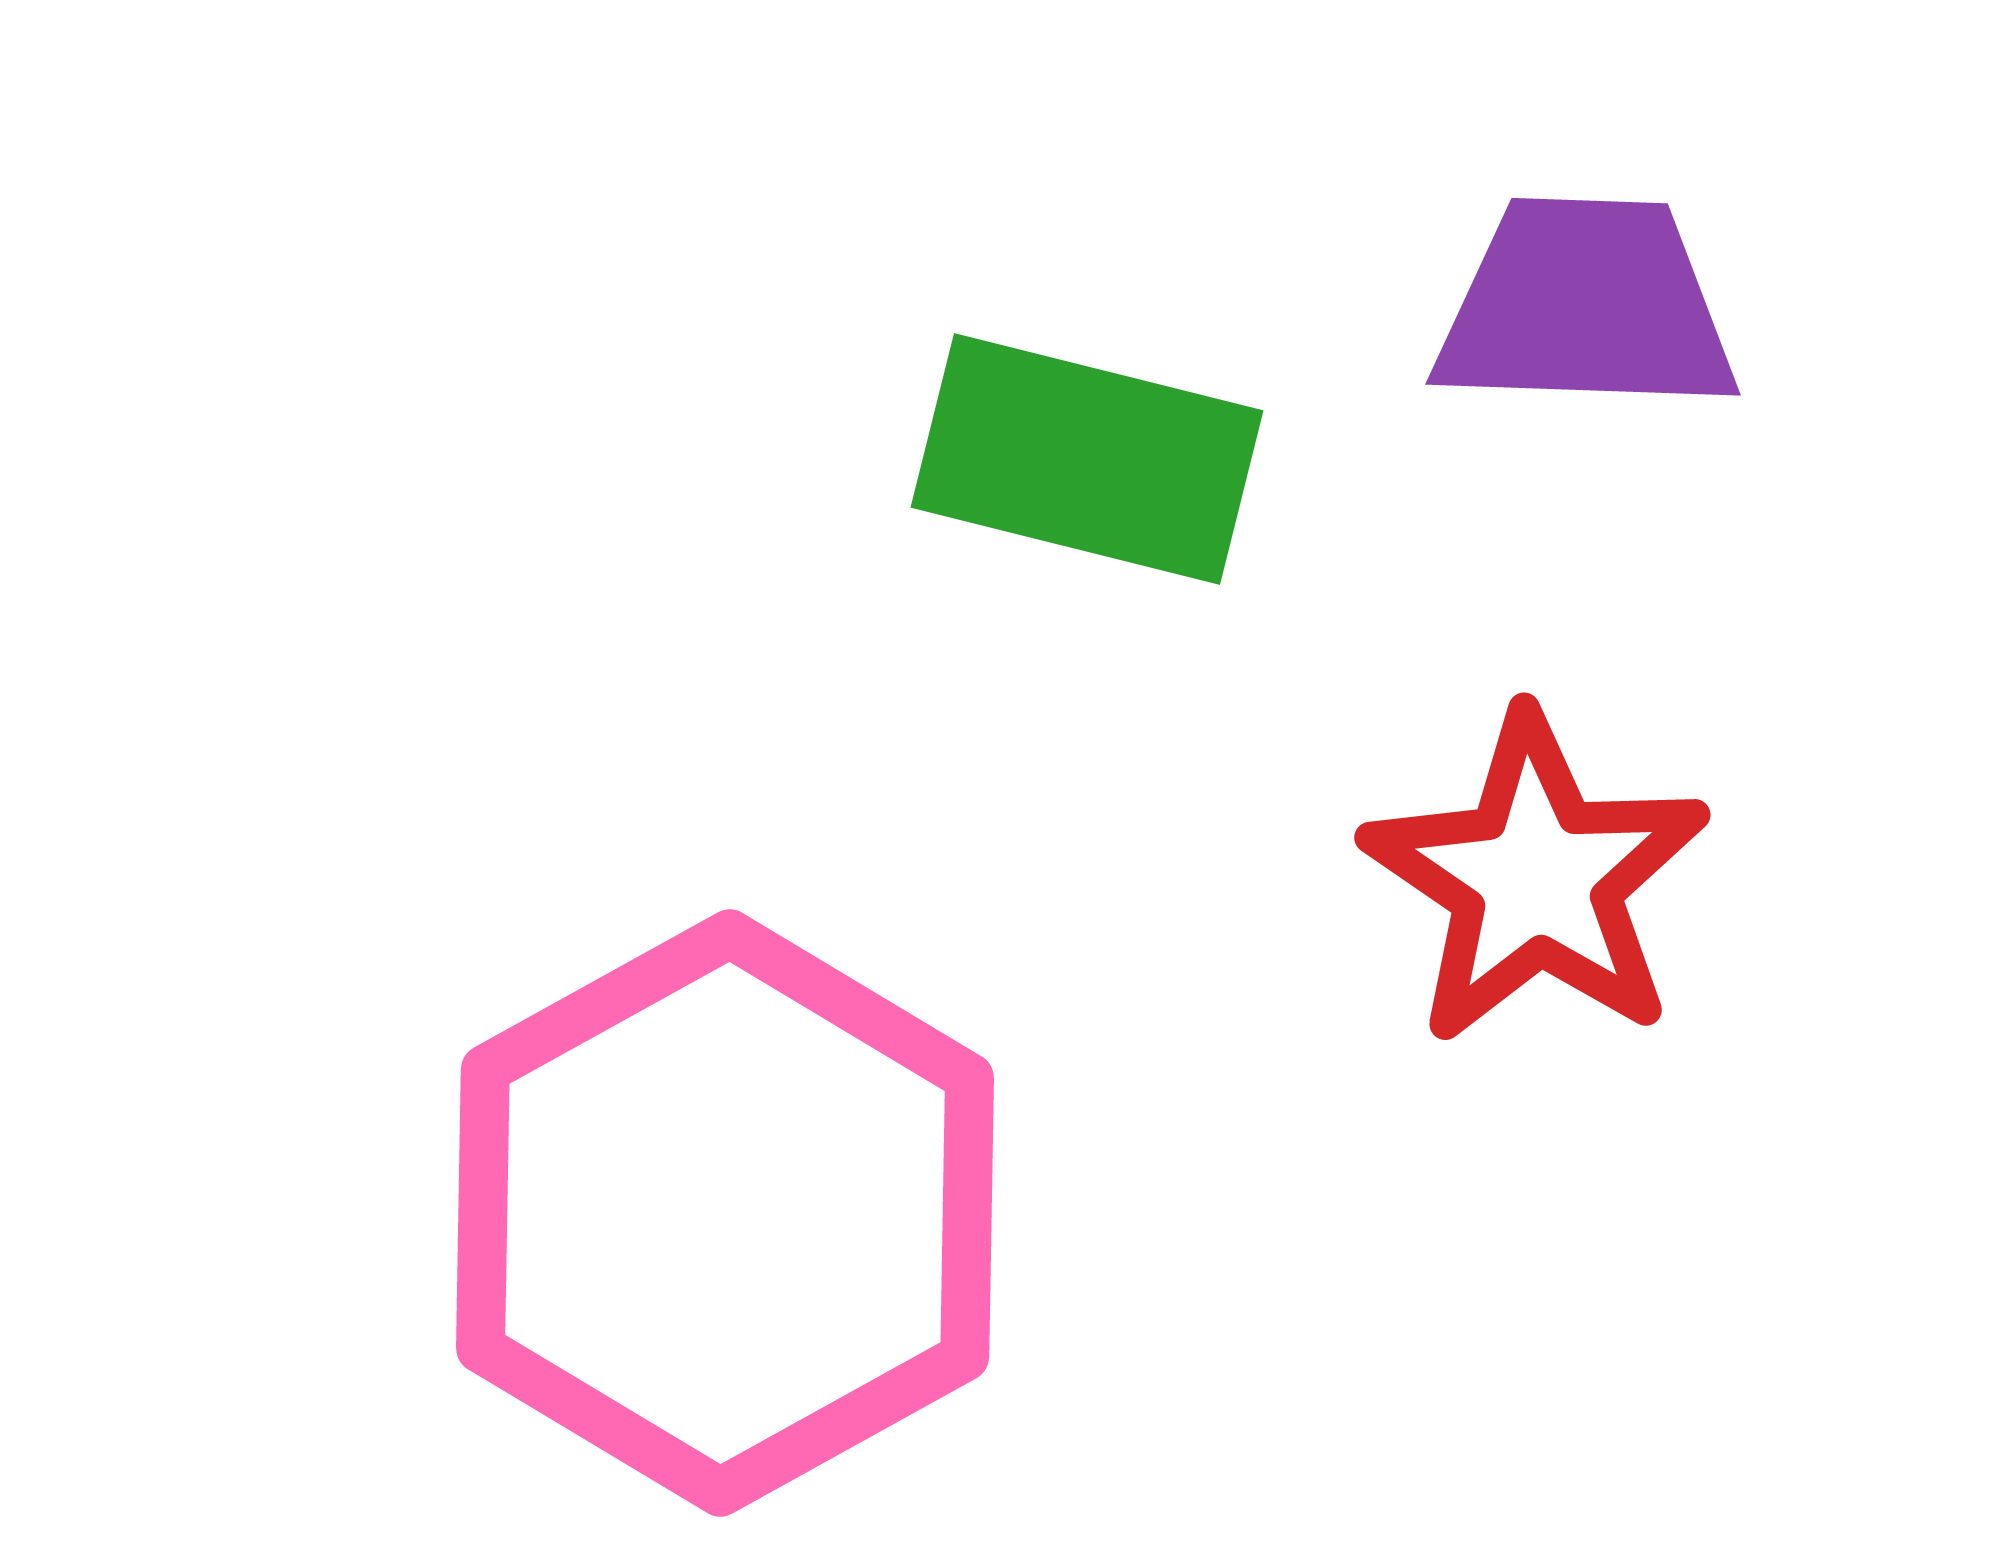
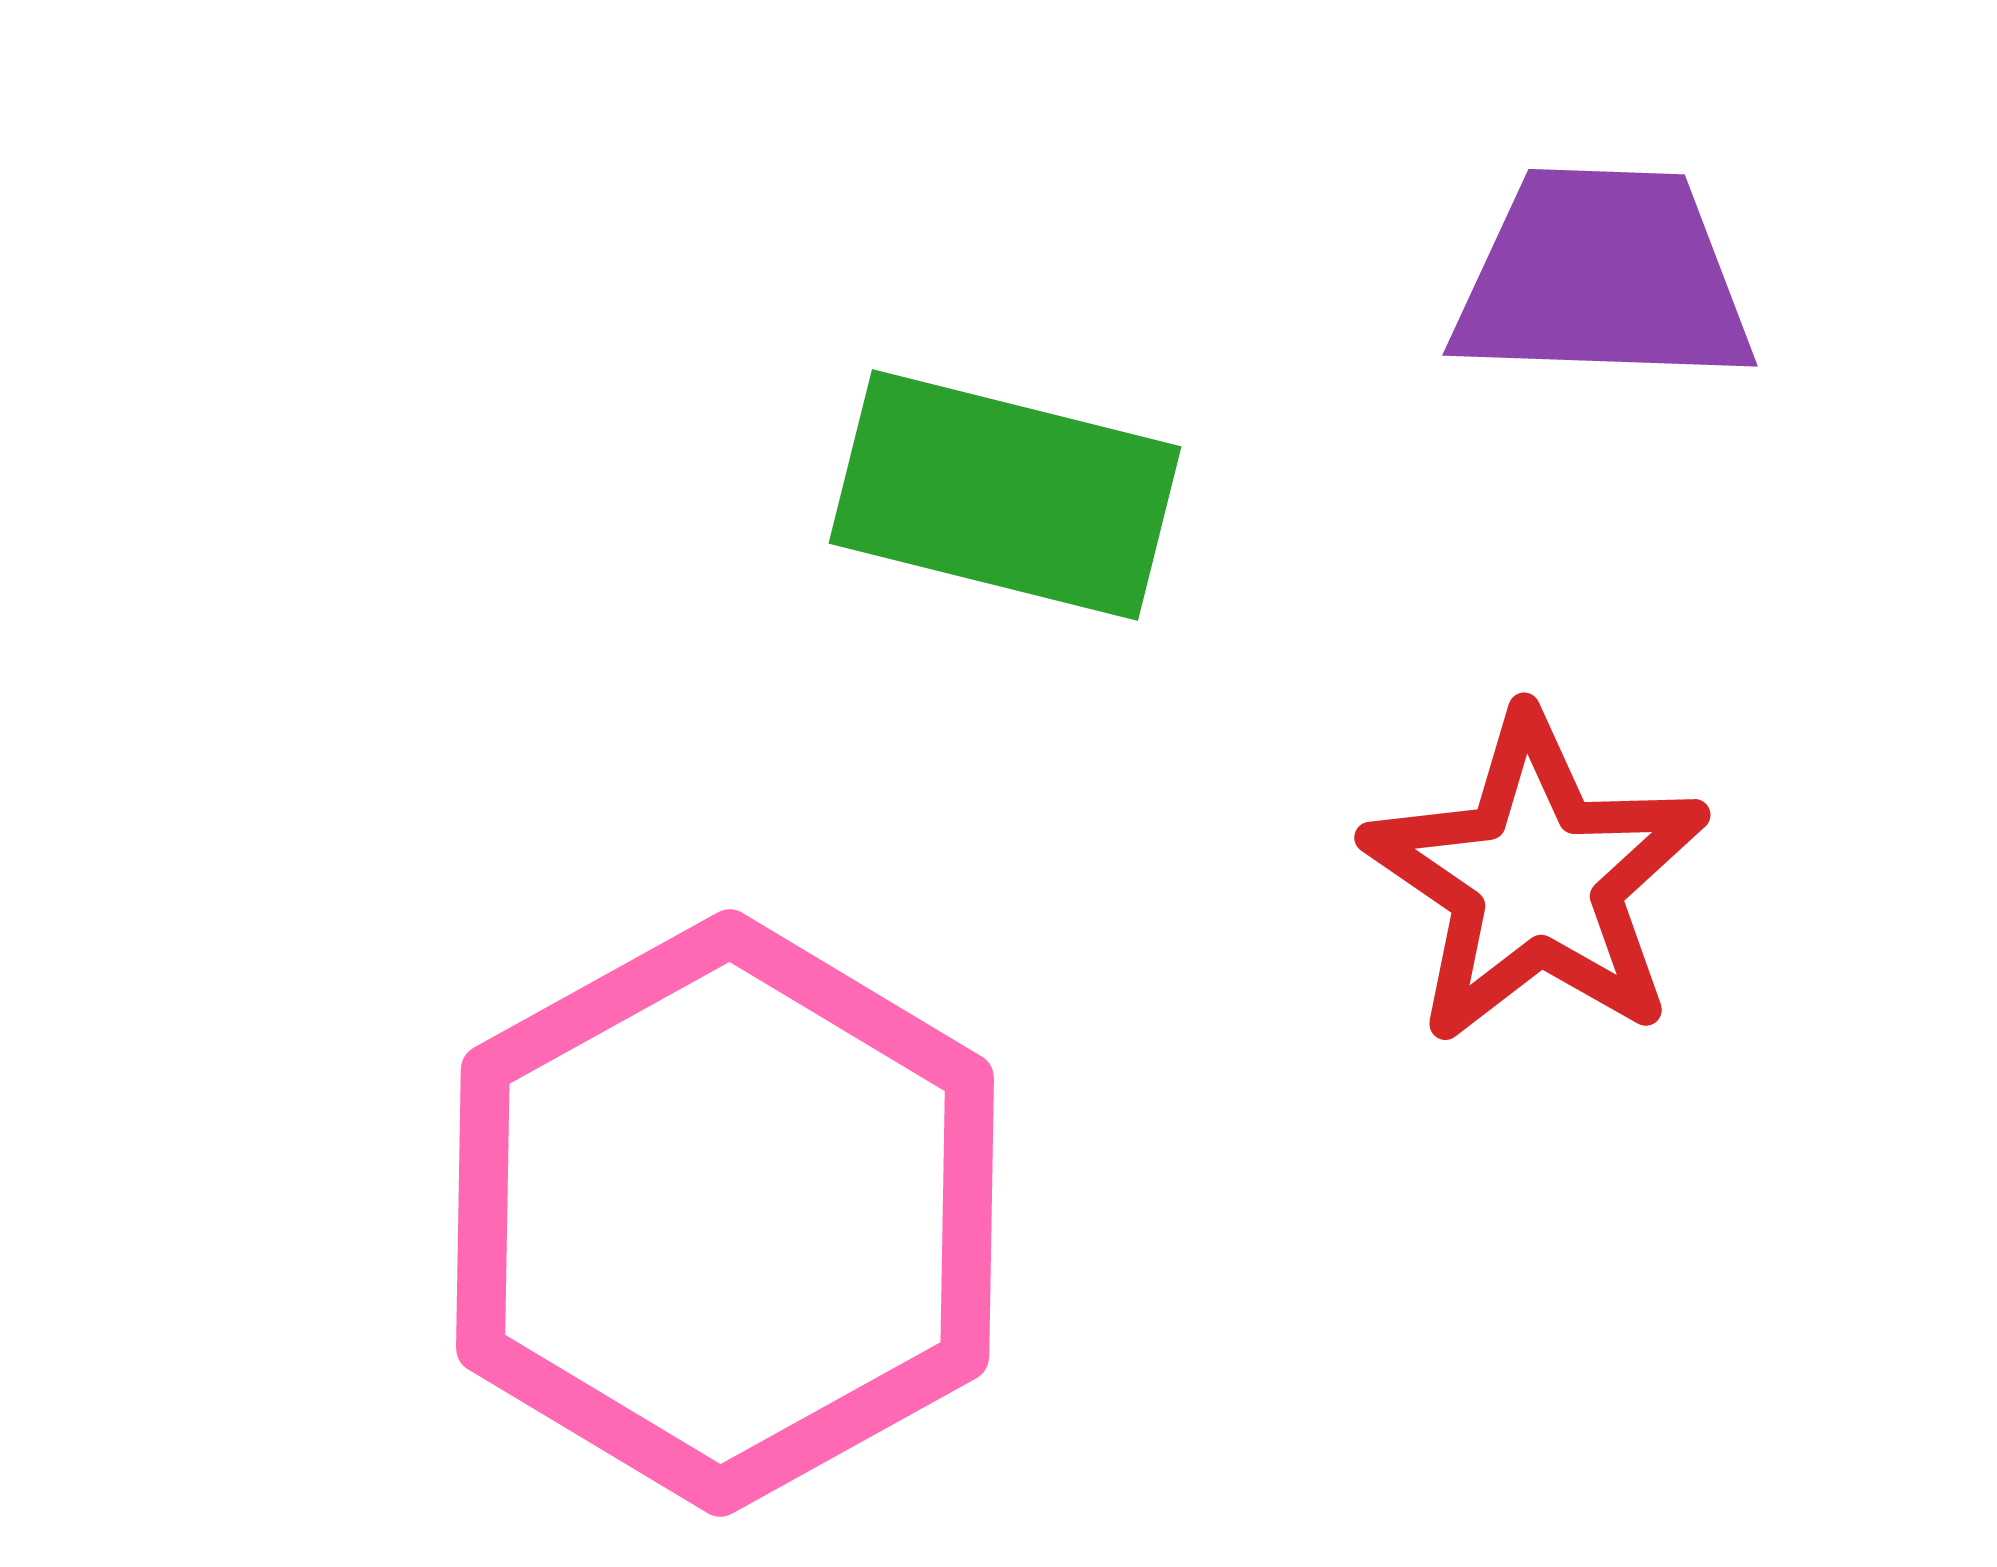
purple trapezoid: moved 17 px right, 29 px up
green rectangle: moved 82 px left, 36 px down
